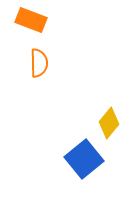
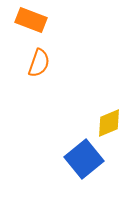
orange semicircle: rotated 20 degrees clockwise
yellow diamond: rotated 28 degrees clockwise
